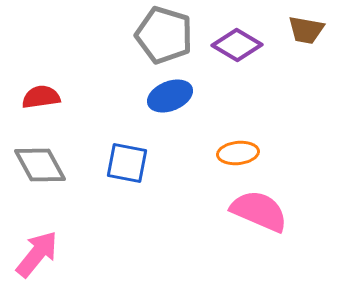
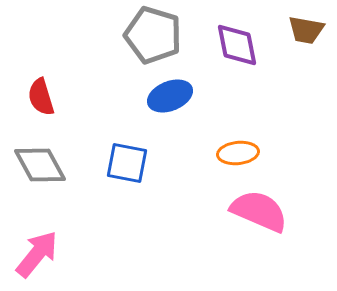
gray pentagon: moved 11 px left
purple diamond: rotated 48 degrees clockwise
red semicircle: rotated 99 degrees counterclockwise
